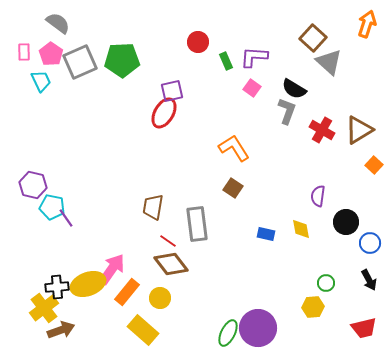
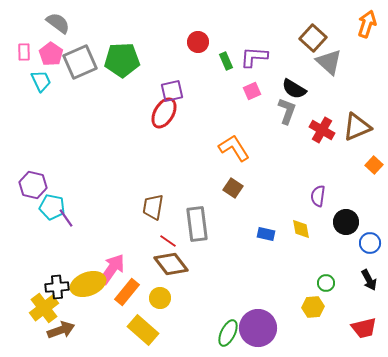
pink square at (252, 88): moved 3 px down; rotated 30 degrees clockwise
brown triangle at (359, 130): moved 2 px left, 3 px up; rotated 8 degrees clockwise
